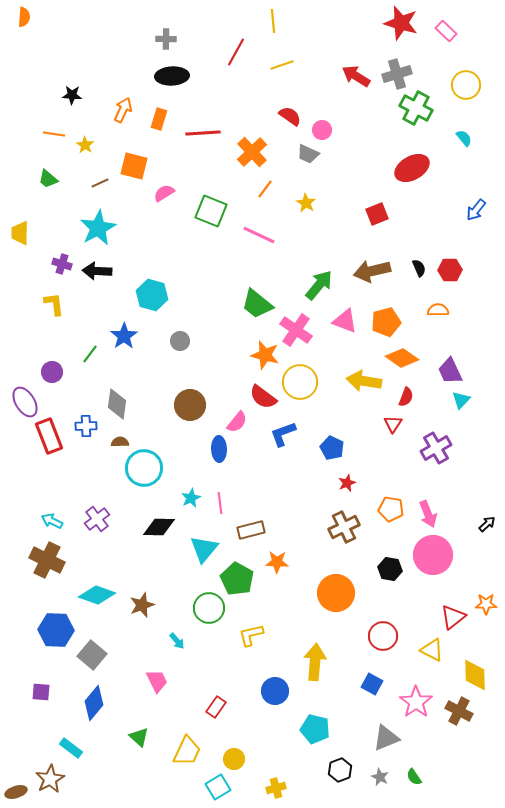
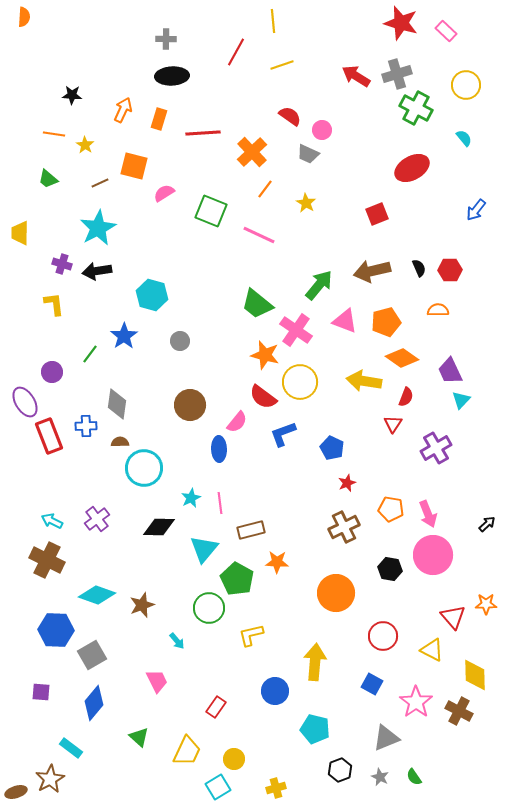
black arrow at (97, 271): rotated 12 degrees counterclockwise
red triangle at (453, 617): rotated 32 degrees counterclockwise
gray square at (92, 655): rotated 20 degrees clockwise
